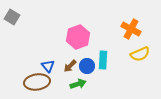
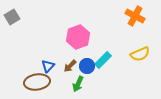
gray square: rotated 28 degrees clockwise
orange cross: moved 4 px right, 13 px up
cyan rectangle: rotated 42 degrees clockwise
blue triangle: rotated 24 degrees clockwise
green arrow: rotated 133 degrees clockwise
